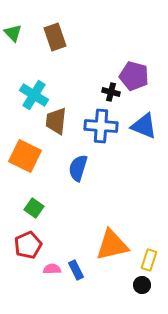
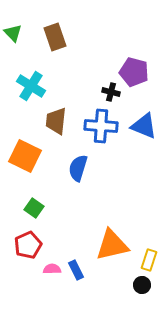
purple pentagon: moved 4 px up
cyan cross: moved 3 px left, 9 px up
